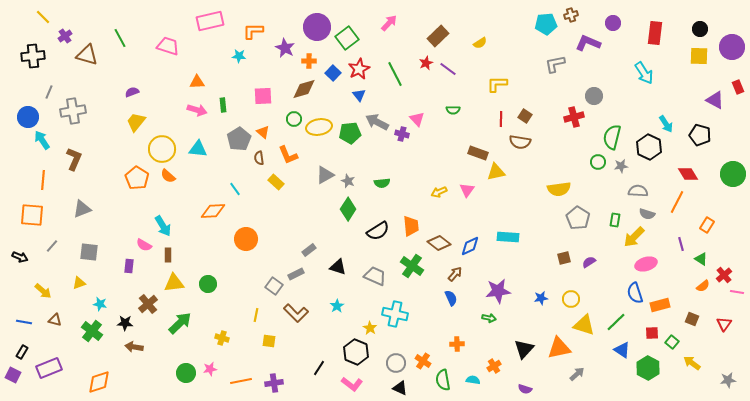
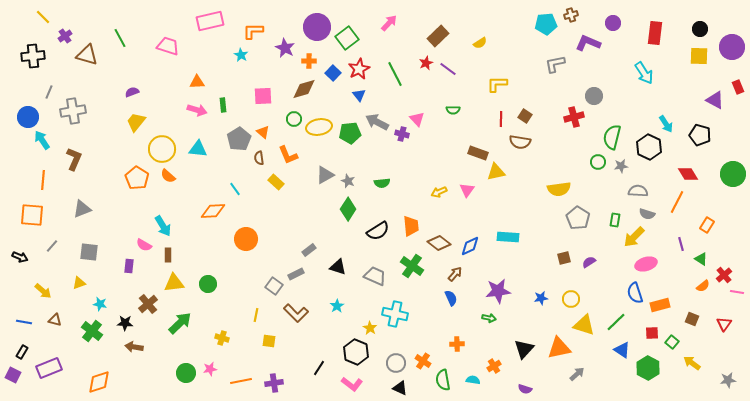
cyan star at (239, 56): moved 2 px right, 1 px up; rotated 24 degrees clockwise
